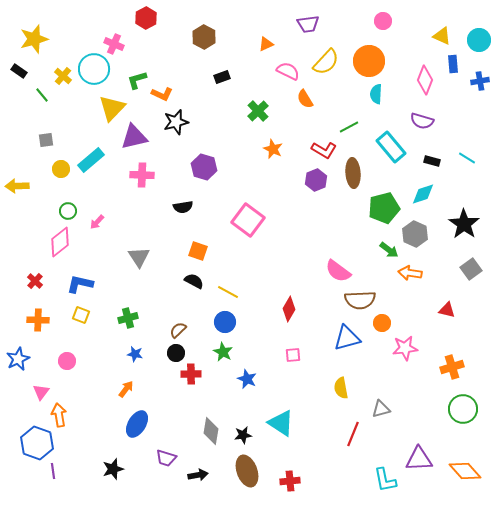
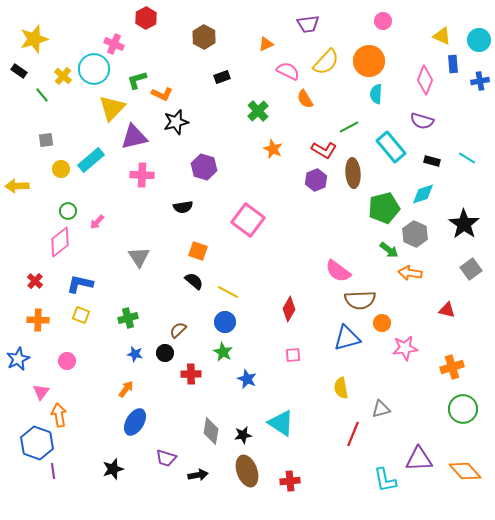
black semicircle at (194, 281): rotated 12 degrees clockwise
black circle at (176, 353): moved 11 px left
blue ellipse at (137, 424): moved 2 px left, 2 px up
